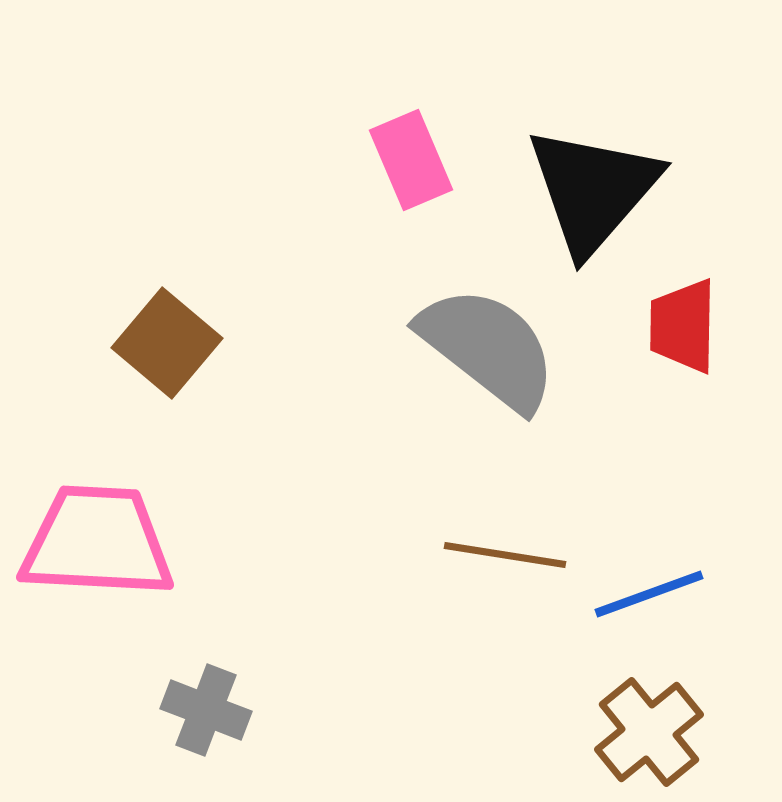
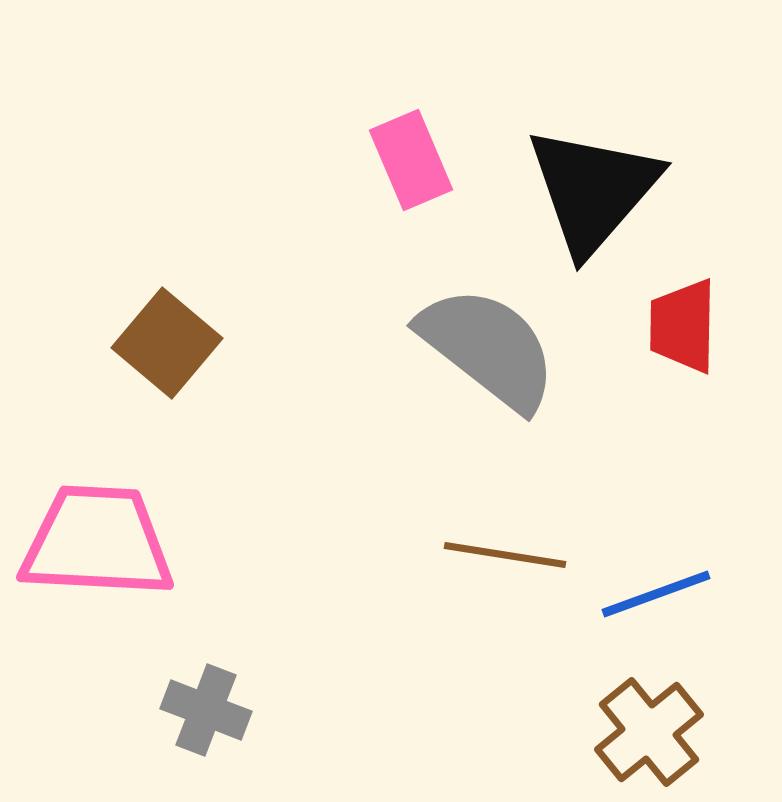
blue line: moved 7 px right
